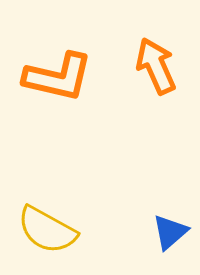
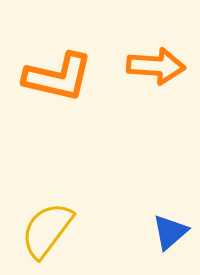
orange arrow: rotated 118 degrees clockwise
yellow semicircle: rotated 98 degrees clockwise
